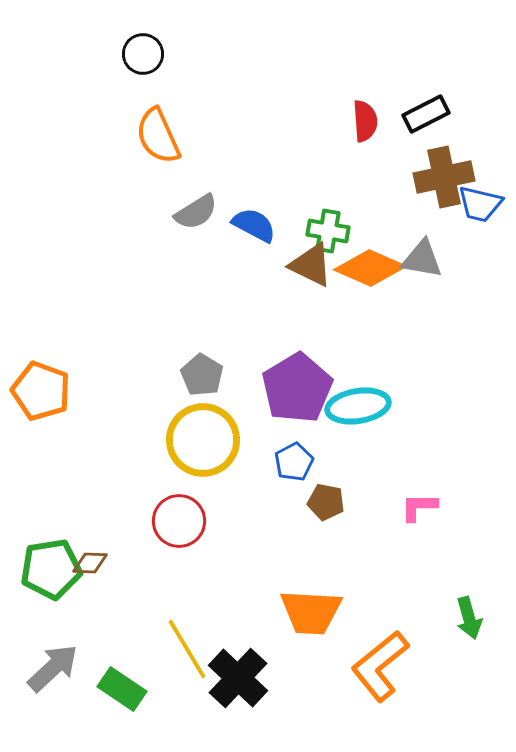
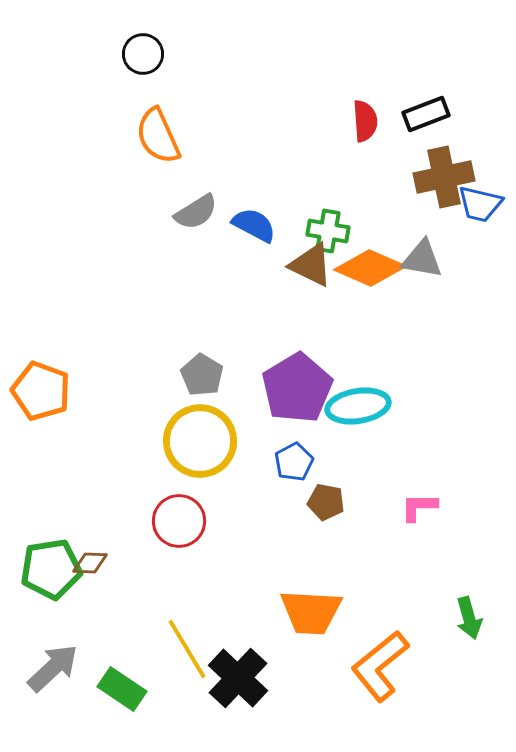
black rectangle: rotated 6 degrees clockwise
yellow circle: moved 3 px left, 1 px down
